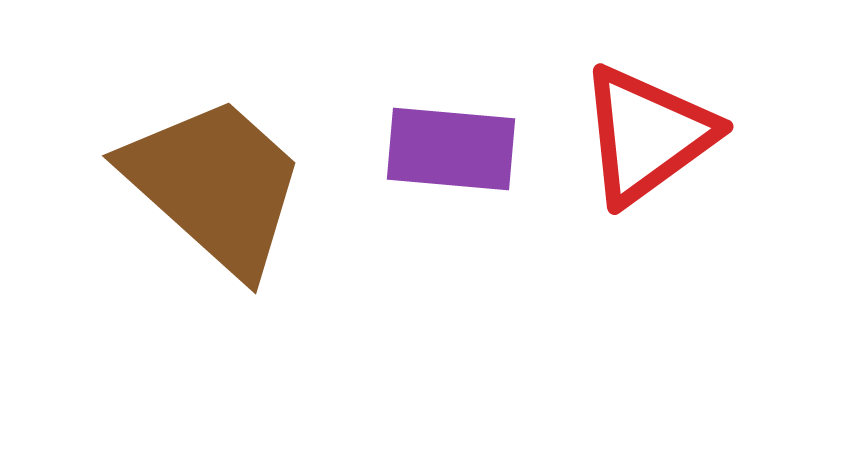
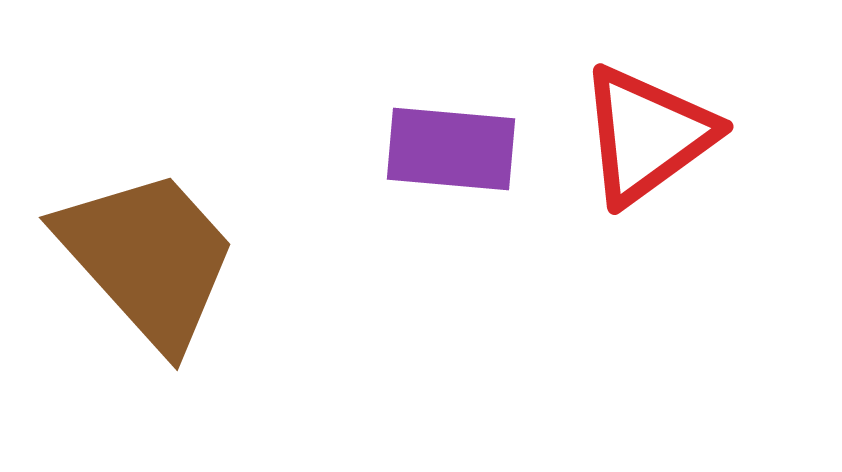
brown trapezoid: moved 67 px left, 73 px down; rotated 6 degrees clockwise
